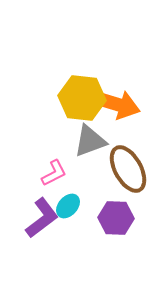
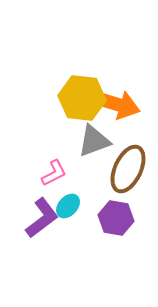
gray triangle: moved 4 px right
brown ellipse: rotated 54 degrees clockwise
purple hexagon: rotated 8 degrees clockwise
